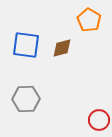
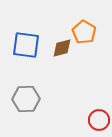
orange pentagon: moved 5 px left, 12 px down
